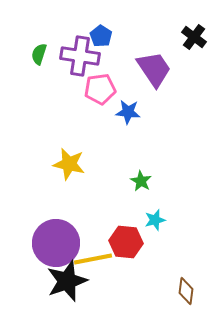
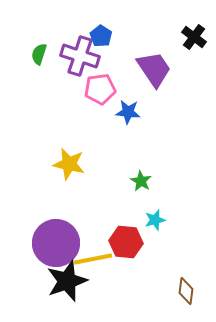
purple cross: rotated 9 degrees clockwise
